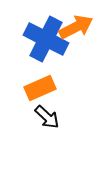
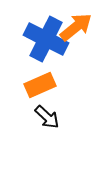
orange arrow: rotated 12 degrees counterclockwise
orange rectangle: moved 3 px up
